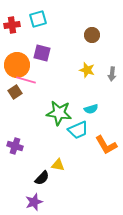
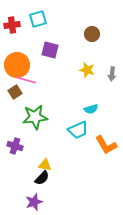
brown circle: moved 1 px up
purple square: moved 8 px right, 3 px up
green star: moved 24 px left, 4 px down; rotated 15 degrees counterclockwise
yellow triangle: moved 13 px left
